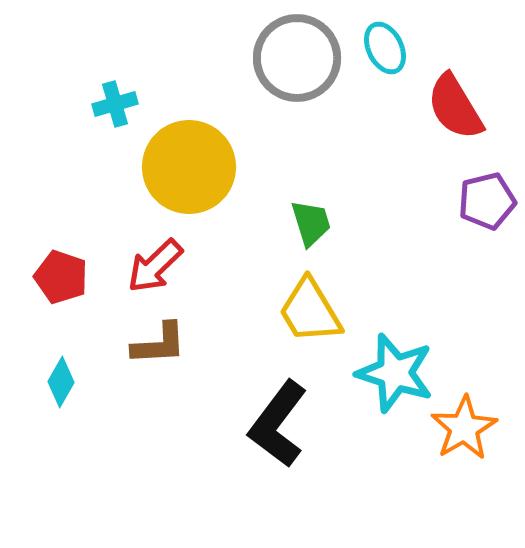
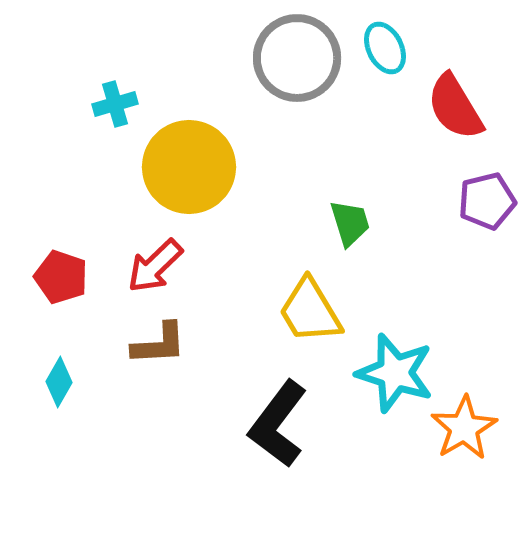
green trapezoid: moved 39 px right
cyan diamond: moved 2 px left
